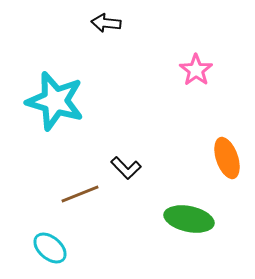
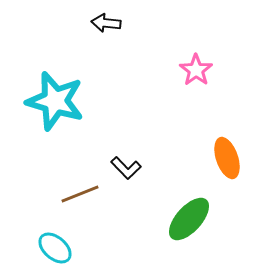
green ellipse: rotated 60 degrees counterclockwise
cyan ellipse: moved 5 px right
